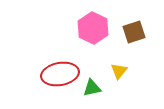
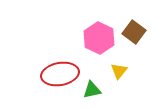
pink hexagon: moved 6 px right, 10 px down
brown square: rotated 35 degrees counterclockwise
green triangle: moved 2 px down
